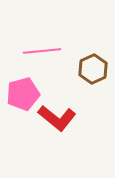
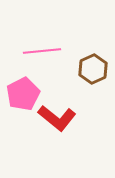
pink pentagon: rotated 12 degrees counterclockwise
